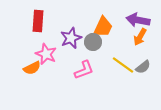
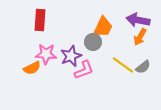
red rectangle: moved 2 px right, 1 px up
purple star: moved 18 px down
pink star: rotated 20 degrees counterclockwise
